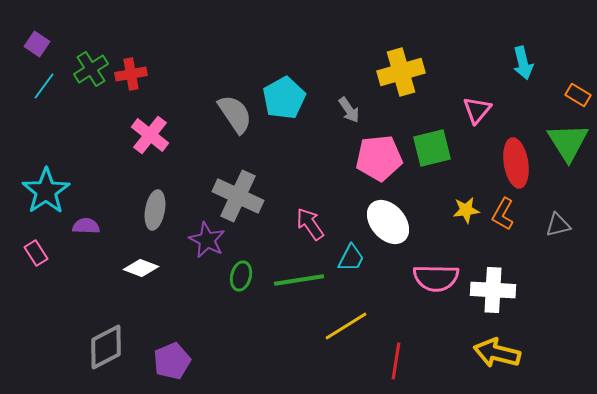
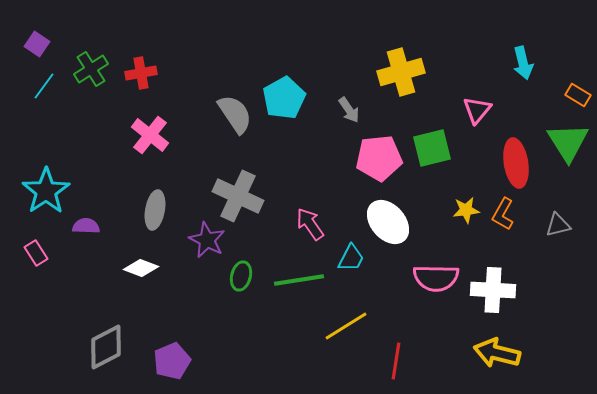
red cross: moved 10 px right, 1 px up
